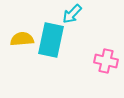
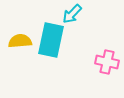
yellow semicircle: moved 2 px left, 2 px down
pink cross: moved 1 px right, 1 px down
